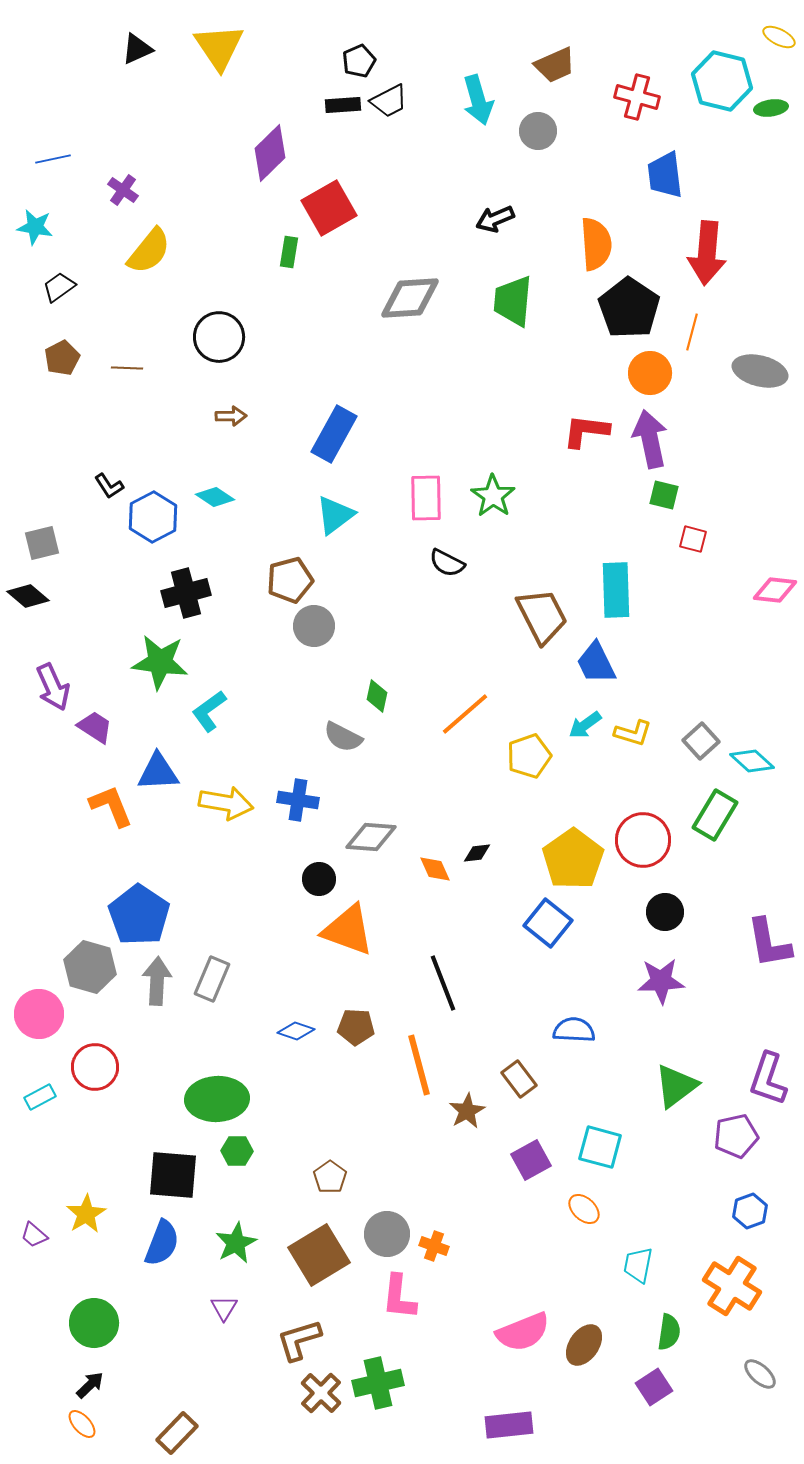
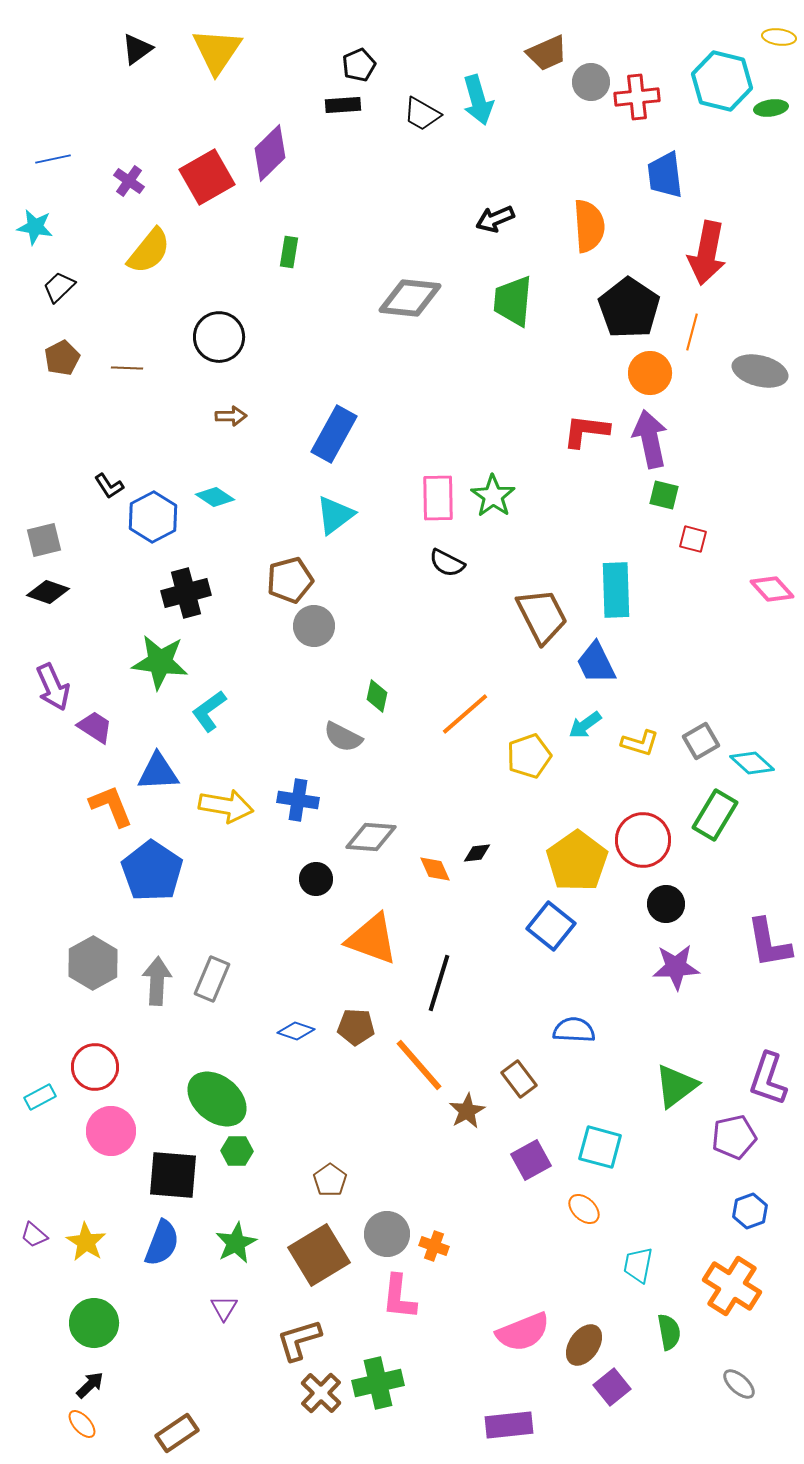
yellow ellipse at (779, 37): rotated 20 degrees counterclockwise
yellow triangle at (219, 47): moved 2 px left, 4 px down; rotated 8 degrees clockwise
black triangle at (137, 49): rotated 12 degrees counterclockwise
black pentagon at (359, 61): moved 4 px down
brown trapezoid at (555, 65): moved 8 px left, 12 px up
red cross at (637, 97): rotated 21 degrees counterclockwise
black trapezoid at (389, 101): moved 33 px right, 13 px down; rotated 57 degrees clockwise
gray circle at (538, 131): moved 53 px right, 49 px up
purple cross at (123, 190): moved 6 px right, 9 px up
red square at (329, 208): moved 122 px left, 31 px up
orange semicircle at (596, 244): moved 7 px left, 18 px up
red arrow at (707, 253): rotated 6 degrees clockwise
black trapezoid at (59, 287): rotated 8 degrees counterclockwise
gray diamond at (410, 298): rotated 10 degrees clockwise
pink rectangle at (426, 498): moved 12 px right
gray square at (42, 543): moved 2 px right, 3 px up
pink diamond at (775, 590): moved 3 px left, 1 px up; rotated 42 degrees clockwise
black diamond at (28, 596): moved 20 px right, 4 px up; rotated 21 degrees counterclockwise
yellow L-shape at (633, 733): moved 7 px right, 10 px down
gray square at (701, 741): rotated 12 degrees clockwise
cyan diamond at (752, 761): moved 2 px down
yellow arrow at (226, 803): moved 3 px down
yellow pentagon at (573, 859): moved 4 px right, 2 px down
black circle at (319, 879): moved 3 px left
black circle at (665, 912): moved 1 px right, 8 px up
blue pentagon at (139, 915): moved 13 px right, 44 px up
blue square at (548, 923): moved 3 px right, 3 px down
orange triangle at (348, 930): moved 24 px right, 9 px down
gray hexagon at (90, 967): moved 3 px right, 4 px up; rotated 15 degrees clockwise
purple star at (661, 981): moved 15 px right, 14 px up
black line at (443, 983): moved 4 px left; rotated 38 degrees clockwise
pink circle at (39, 1014): moved 72 px right, 117 px down
orange line at (419, 1065): rotated 26 degrees counterclockwise
green ellipse at (217, 1099): rotated 42 degrees clockwise
purple pentagon at (736, 1136): moved 2 px left, 1 px down
brown pentagon at (330, 1177): moved 3 px down
yellow star at (86, 1214): moved 28 px down; rotated 9 degrees counterclockwise
green semicircle at (669, 1332): rotated 18 degrees counterclockwise
gray ellipse at (760, 1374): moved 21 px left, 10 px down
purple square at (654, 1387): moved 42 px left; rotated 6 degrees counterclockwise
brown rectangle at (177, 1433): rotated 12 degrees clockwise
